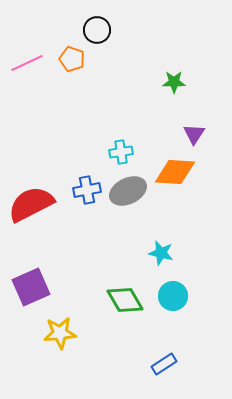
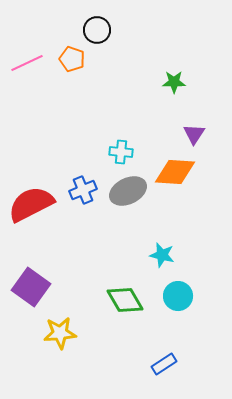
cyan cross: rotated 15 degrees clockwise
blue cross: moved 4 px left; rotated 12 degrees counterclockwise
cyan star: moved 1 px right, 2 px down
purple square: rotated 30 degrees counterclockwise
cyan circle: moved 5 px right
